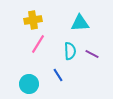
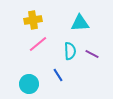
pink line: rotated 18 degrees clockwise
